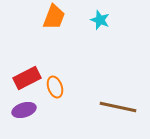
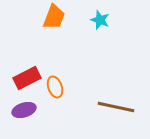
brown line: moved 2 px left
